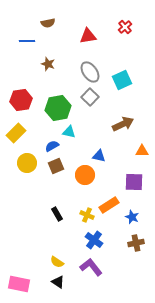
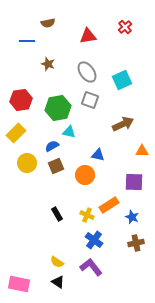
gray ellipse: moved 3 px left
gray square: moved 3 px down; rotated 24 degrees counterclockwise
blue triangle: moved 1 px left, 1 px up
